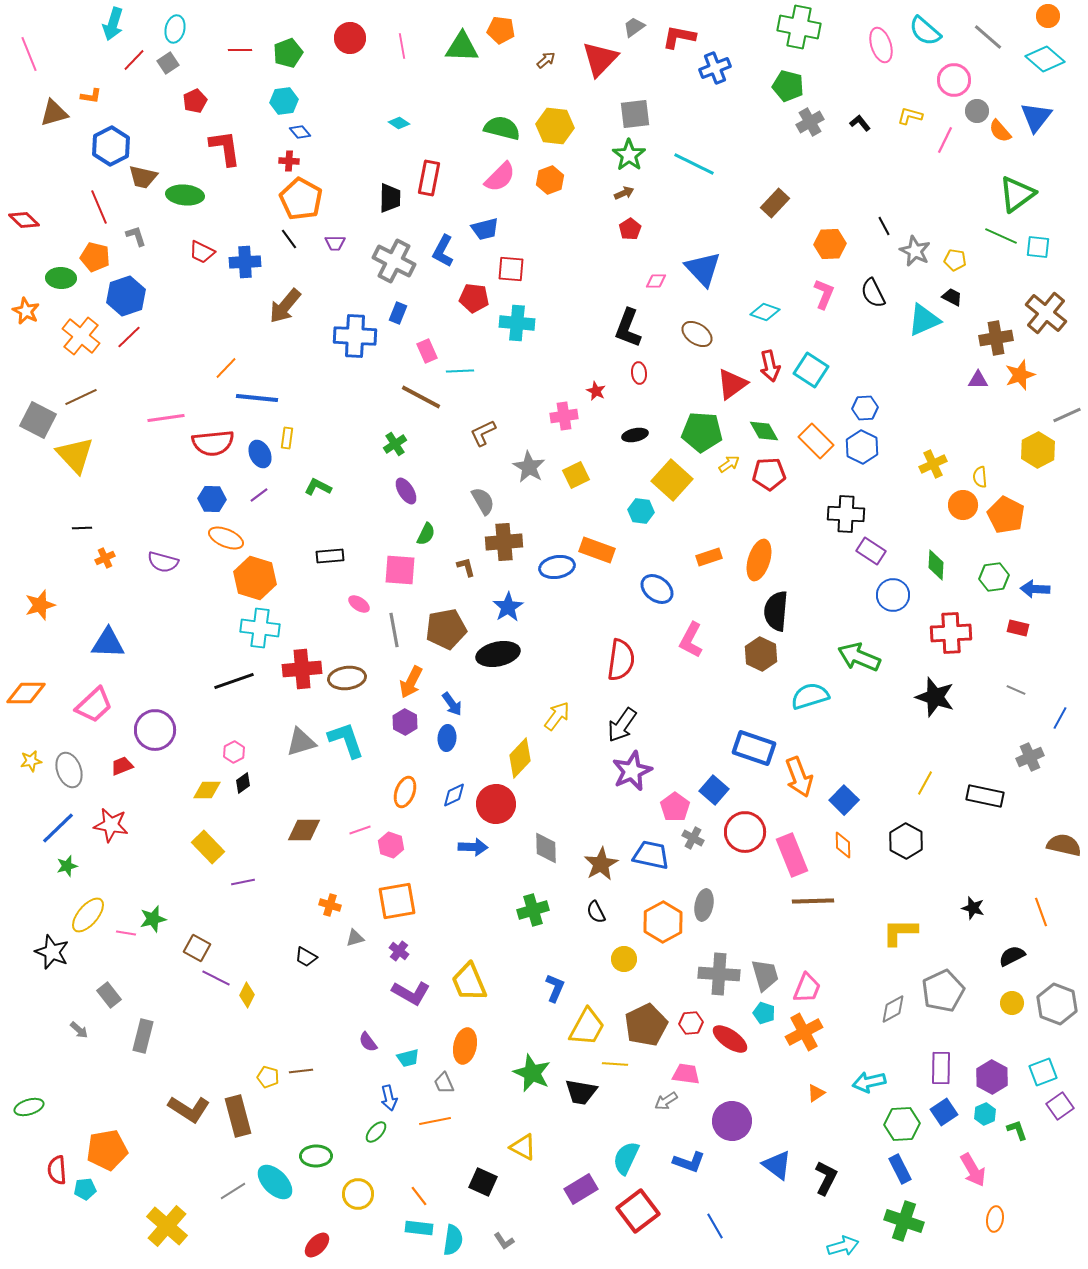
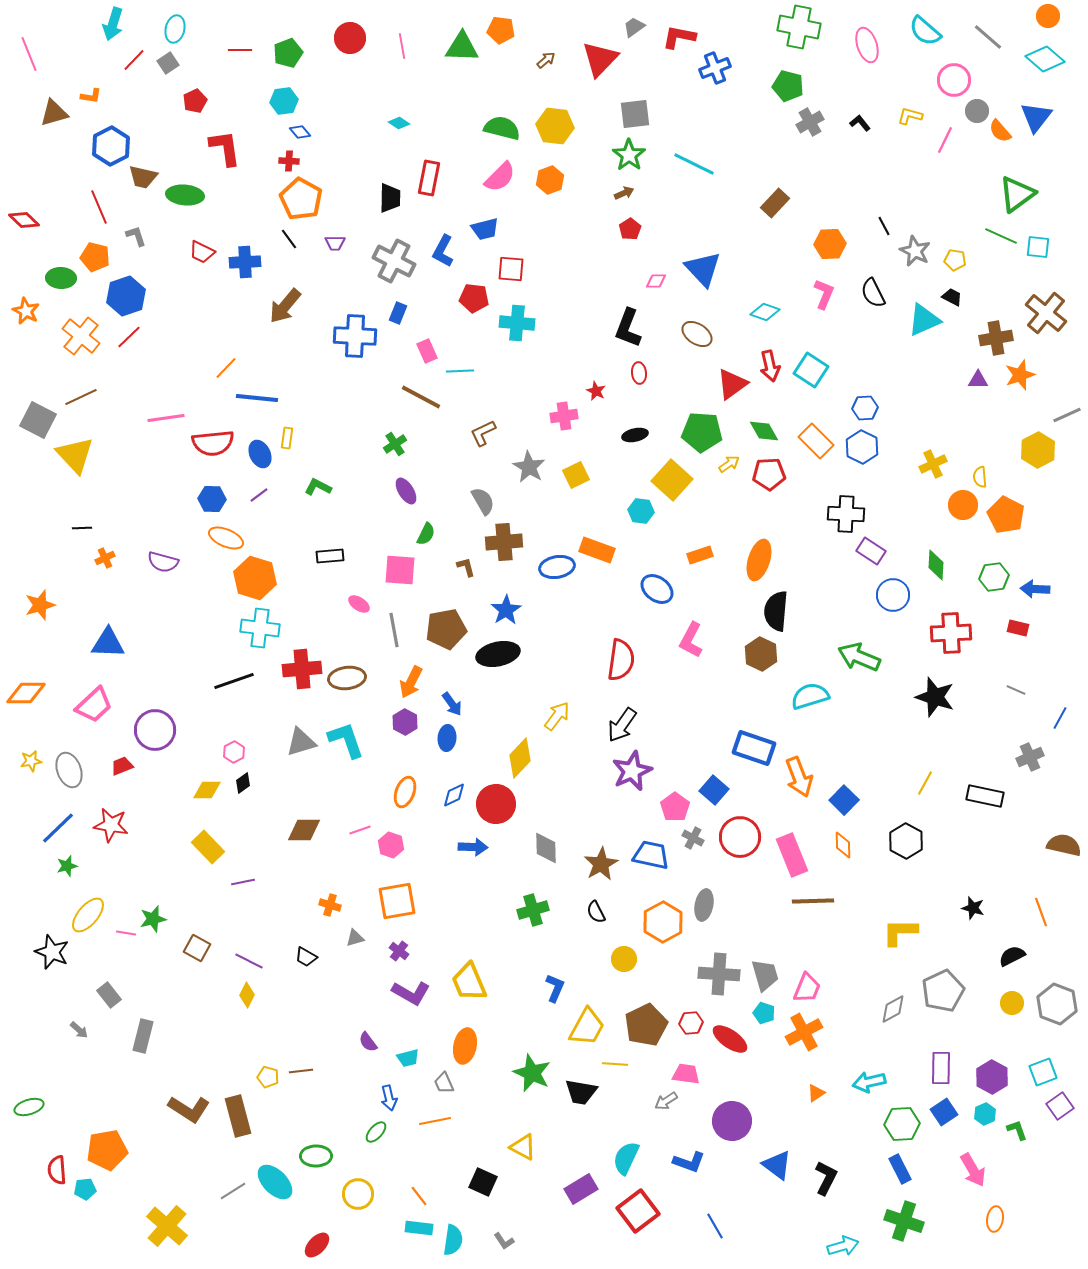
pink ellipse at (881, 45): moved 14 px left
orange rectangle at (709, 557): moved 9 px left, 2 px up
blue star at (508, 607): moved 2 px left, 3 px down
red circle at (745, 832): moved 5 px left, 5 px down
purple line at (216, 978): moved 33 px right, 17 px up
